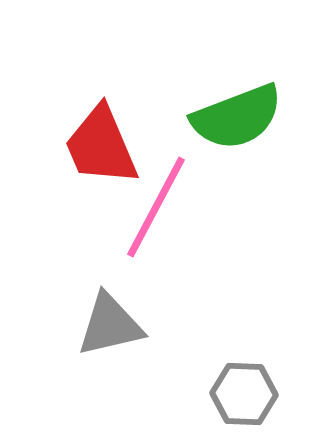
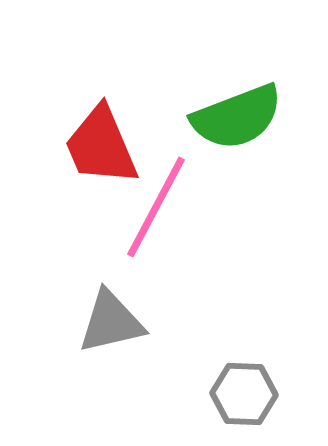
gray triangle: moved 1 px right, 3 px up
